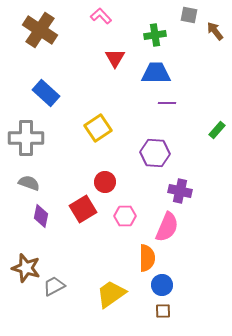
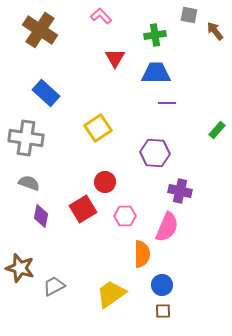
gray cross: rotated 8 degrees clockwise
orange semicircle: moved 5 px left, 4 px up
brown star: moved 6 px left
